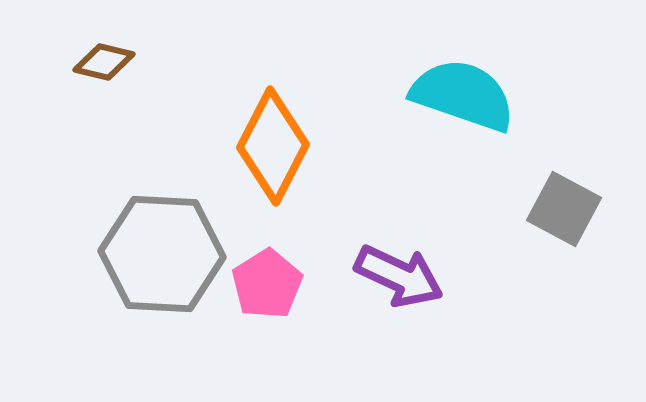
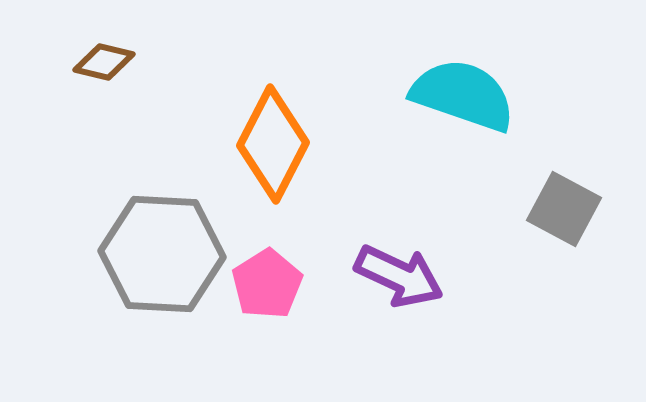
orange diamond: moved 2 px up
